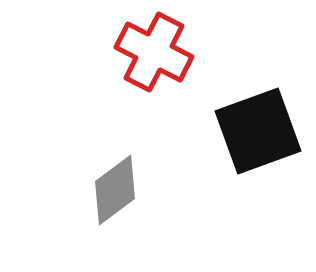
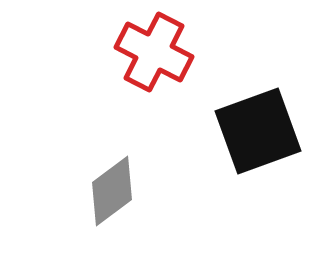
gray diamond: moved 3 px left, 1 px down
